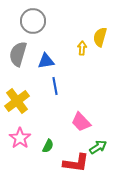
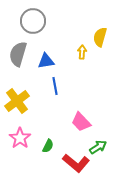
yellow arrow: moved 4 px down
red L-shape: rotated 32 degrees clockwise
